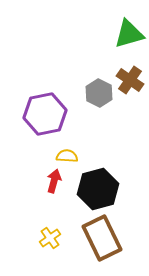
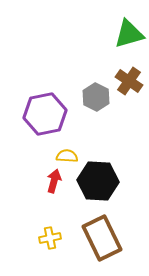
brown cross: moved 1 px left, 1 px down
gray hexagon: moved 3 px left, 4 px down
black hexagon: moved 8 px up; rotated 18 degrees clockwise
yellow cross: rotated 25 degrees clockwise
